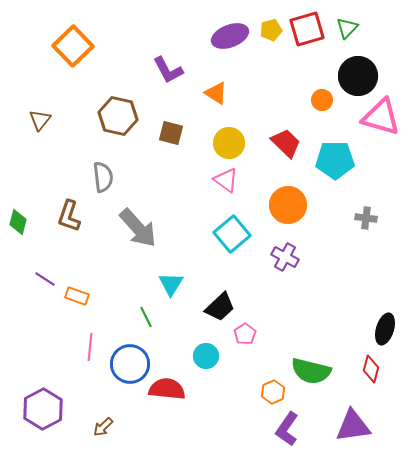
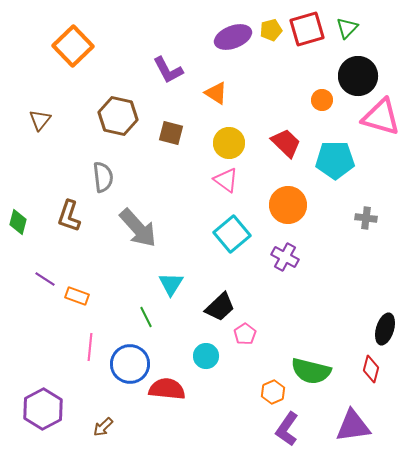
purple ellipse at (230, 36): moved 3 px right, 1 px down
